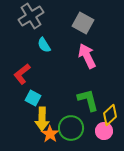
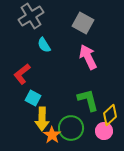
pink arrow: moved 1 px right, 1 px down
orange star: moved 2 px right, 1 px down
